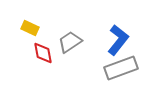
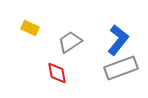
red diamond: moved 14 px right, 20 px down
